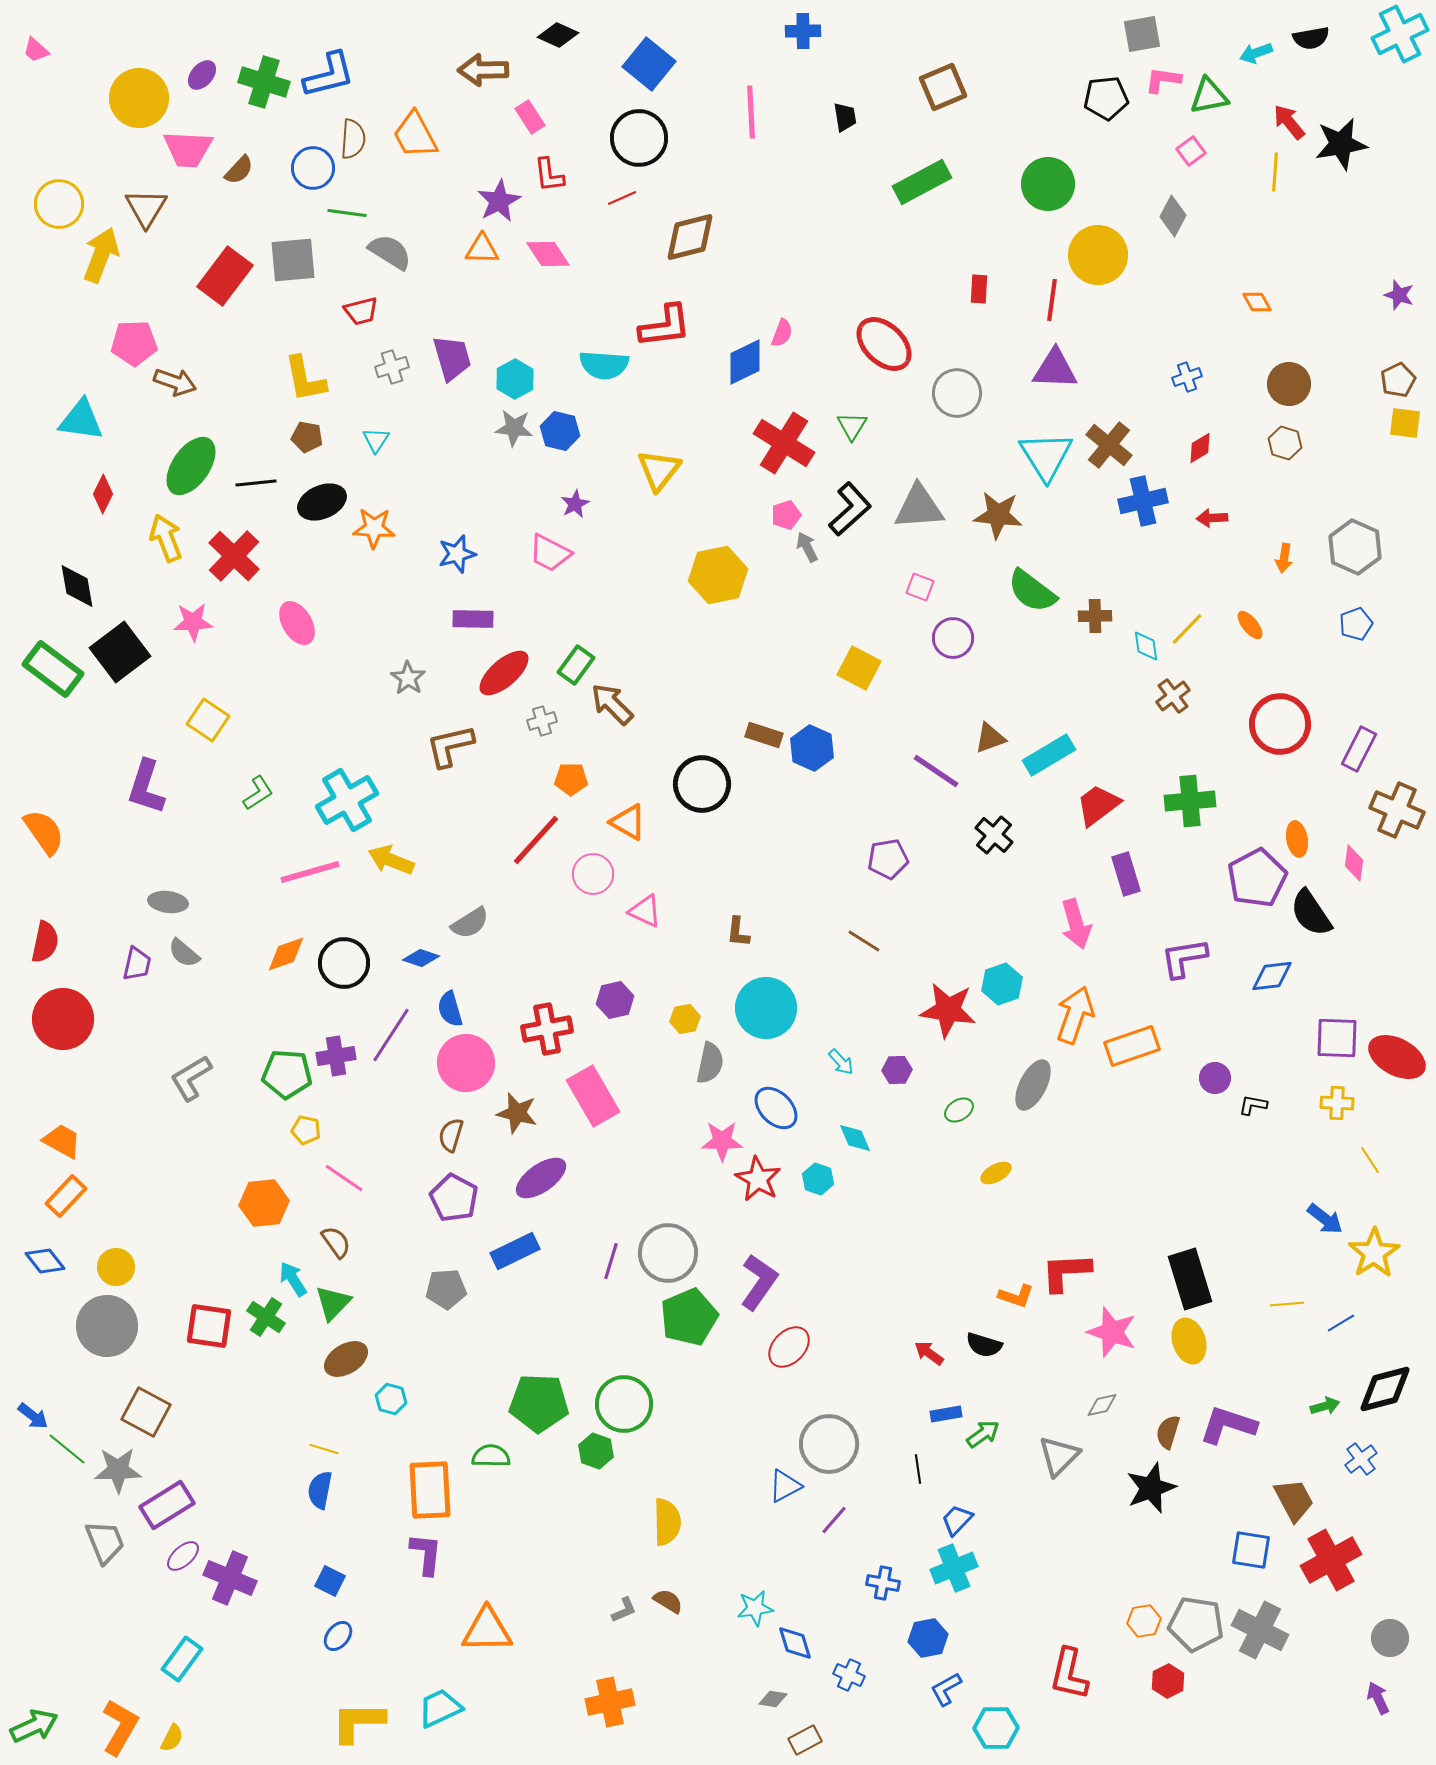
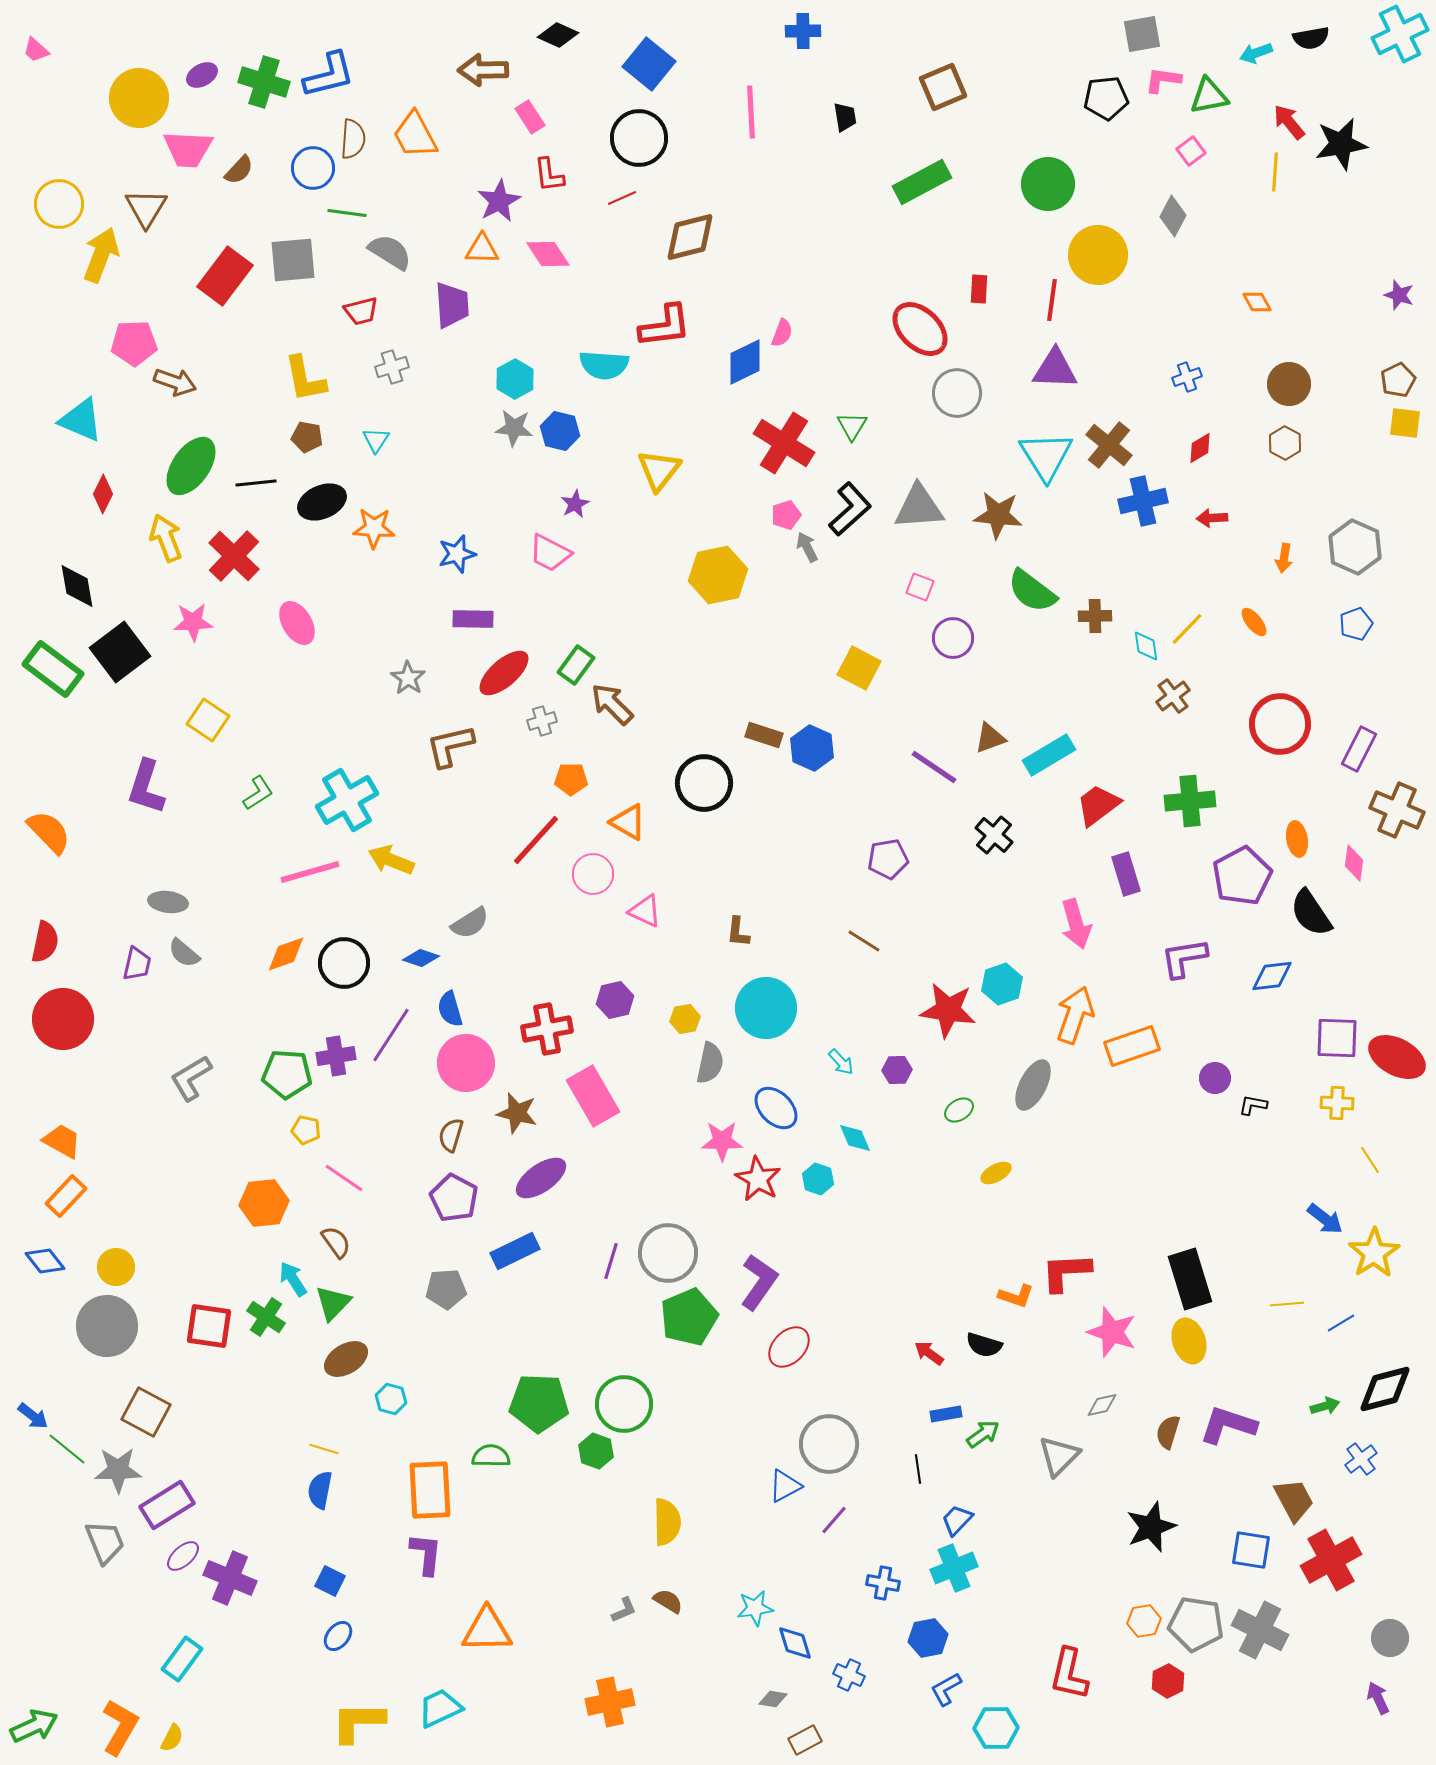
purple ellipse at (202, 75): rotated 20 degrees clockwise
red ellipse at (884, 344): moved 36 px right, 15 px up
purple trapezoid at (452, 358): moved 53 px up; rotated 12 degrees clockwise
cyan triangle at (81, 420): rotated 15 degrees clockwise
brown hexagon at (1285, 443): rotated 12 degrees clockwise
orange ellipse at (1250, 625): moved 4 px right, 3 px up
purple line at (936, 771): moved 2 px left, 4 px up
black circle at (702, 784): moved 2 px right, 1 px up
orange semicircle at (44, 832): moved 5 px right; rotated 9 degrees counterclockwise
purple pentagon at (1257, 878): moved 15 px left, 2 px up
black star at (1151, 1488): moved 39 px down
